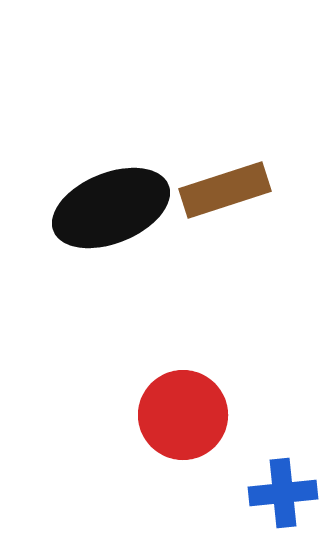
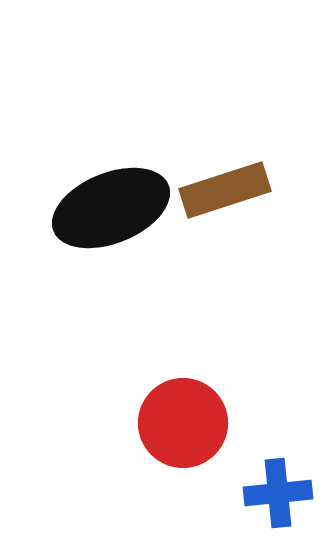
red circle: moved 8 px down
blue cross: moved 5 px left
